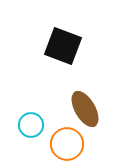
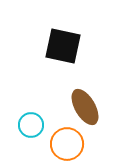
black square: rotated 9 degrees counterclockwise
brown ellipse: moved 2 px up
